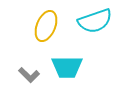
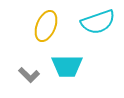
cyan semicircle: moved 3 px right, 1 px down
cyan trapezoid: moved 1 px up
